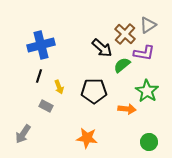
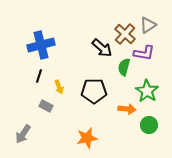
green semicircle: moved 2 px right, 2 px down; rotated 36 degrees counterclockwise
orange star: rotated 20 degrees counterclockwise
green circle: moved 17 px up
